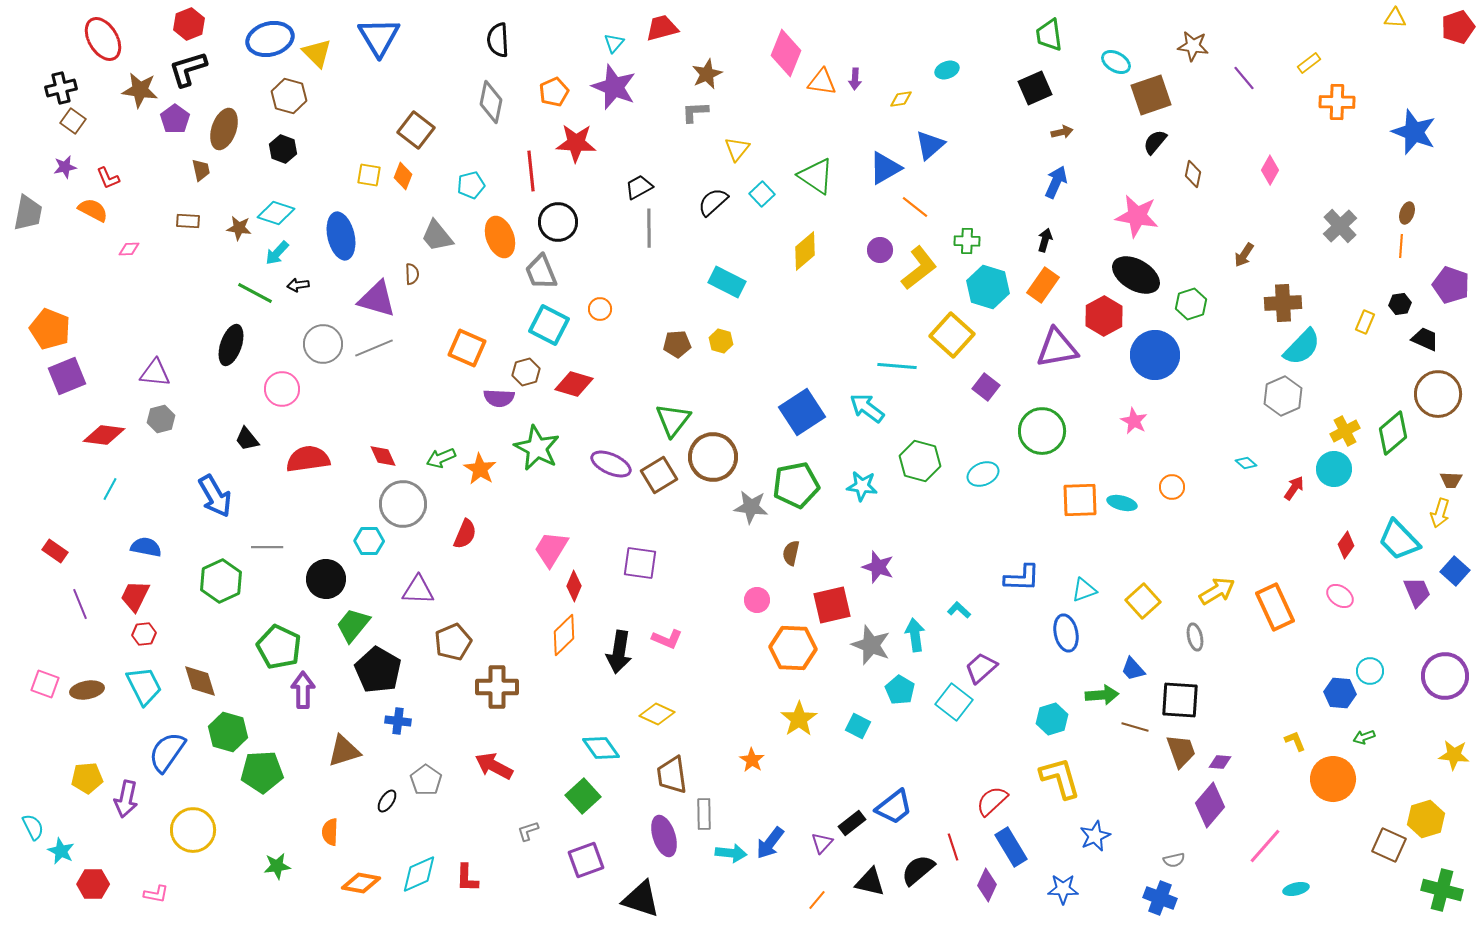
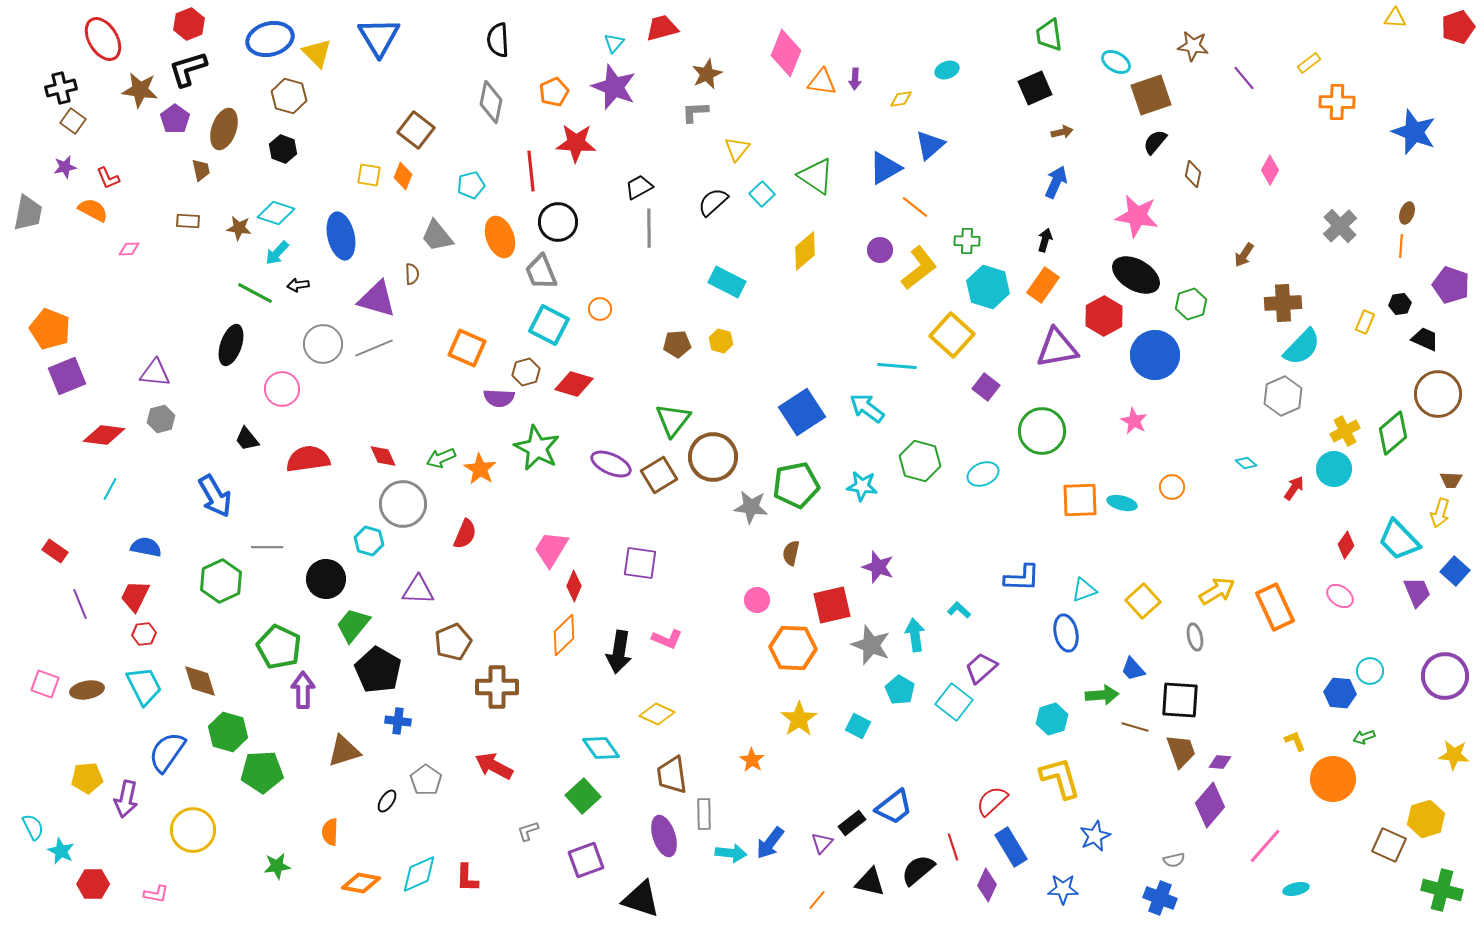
cyan hexagon at (369, 541): rotated 16 degrees clockwise
